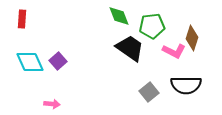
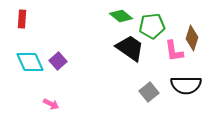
green diamond: moved 2 px right; rotated 30 degrees counterclockwise
pink L-shape: rotated 55 degrees clockwise
pink arrow: moved 1 px left; rotated 21 degrees clockwise
